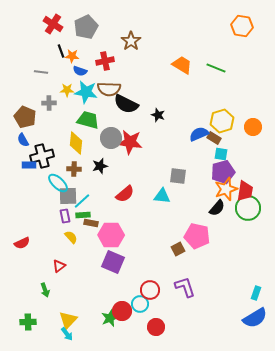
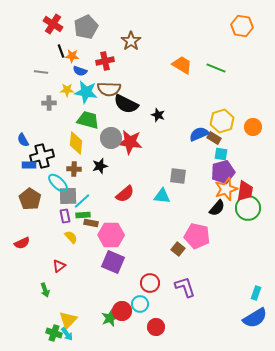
brown pentagon at (25, 117): moved 5 px right, 82 px down; rotated 10 degrees clockwise
brown square at (178, 249): rotated 24 degrees counterclockwise
red circle at (150, 290): moved 7 px up
green cross at (28, 322): moved 26 px right, 11 px down; rotated 21 degrees clockwise
